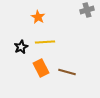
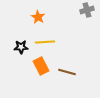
black star: rotated 24 degrees clockwise
orange rectangle: moved 2 px up
